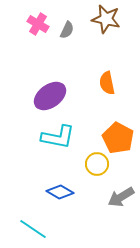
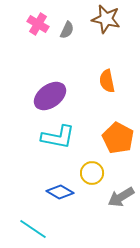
orange semicircle: moved 2 px up
yellow circle: moved 5 px left, 9 px down
